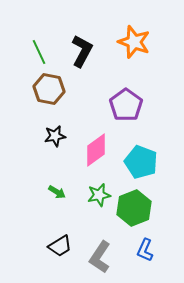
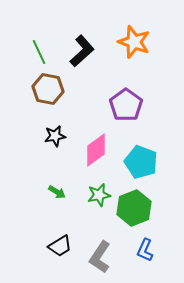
black L-shape: rotated 20 degrees clockwise
brown hexagon: moved 1 px left
